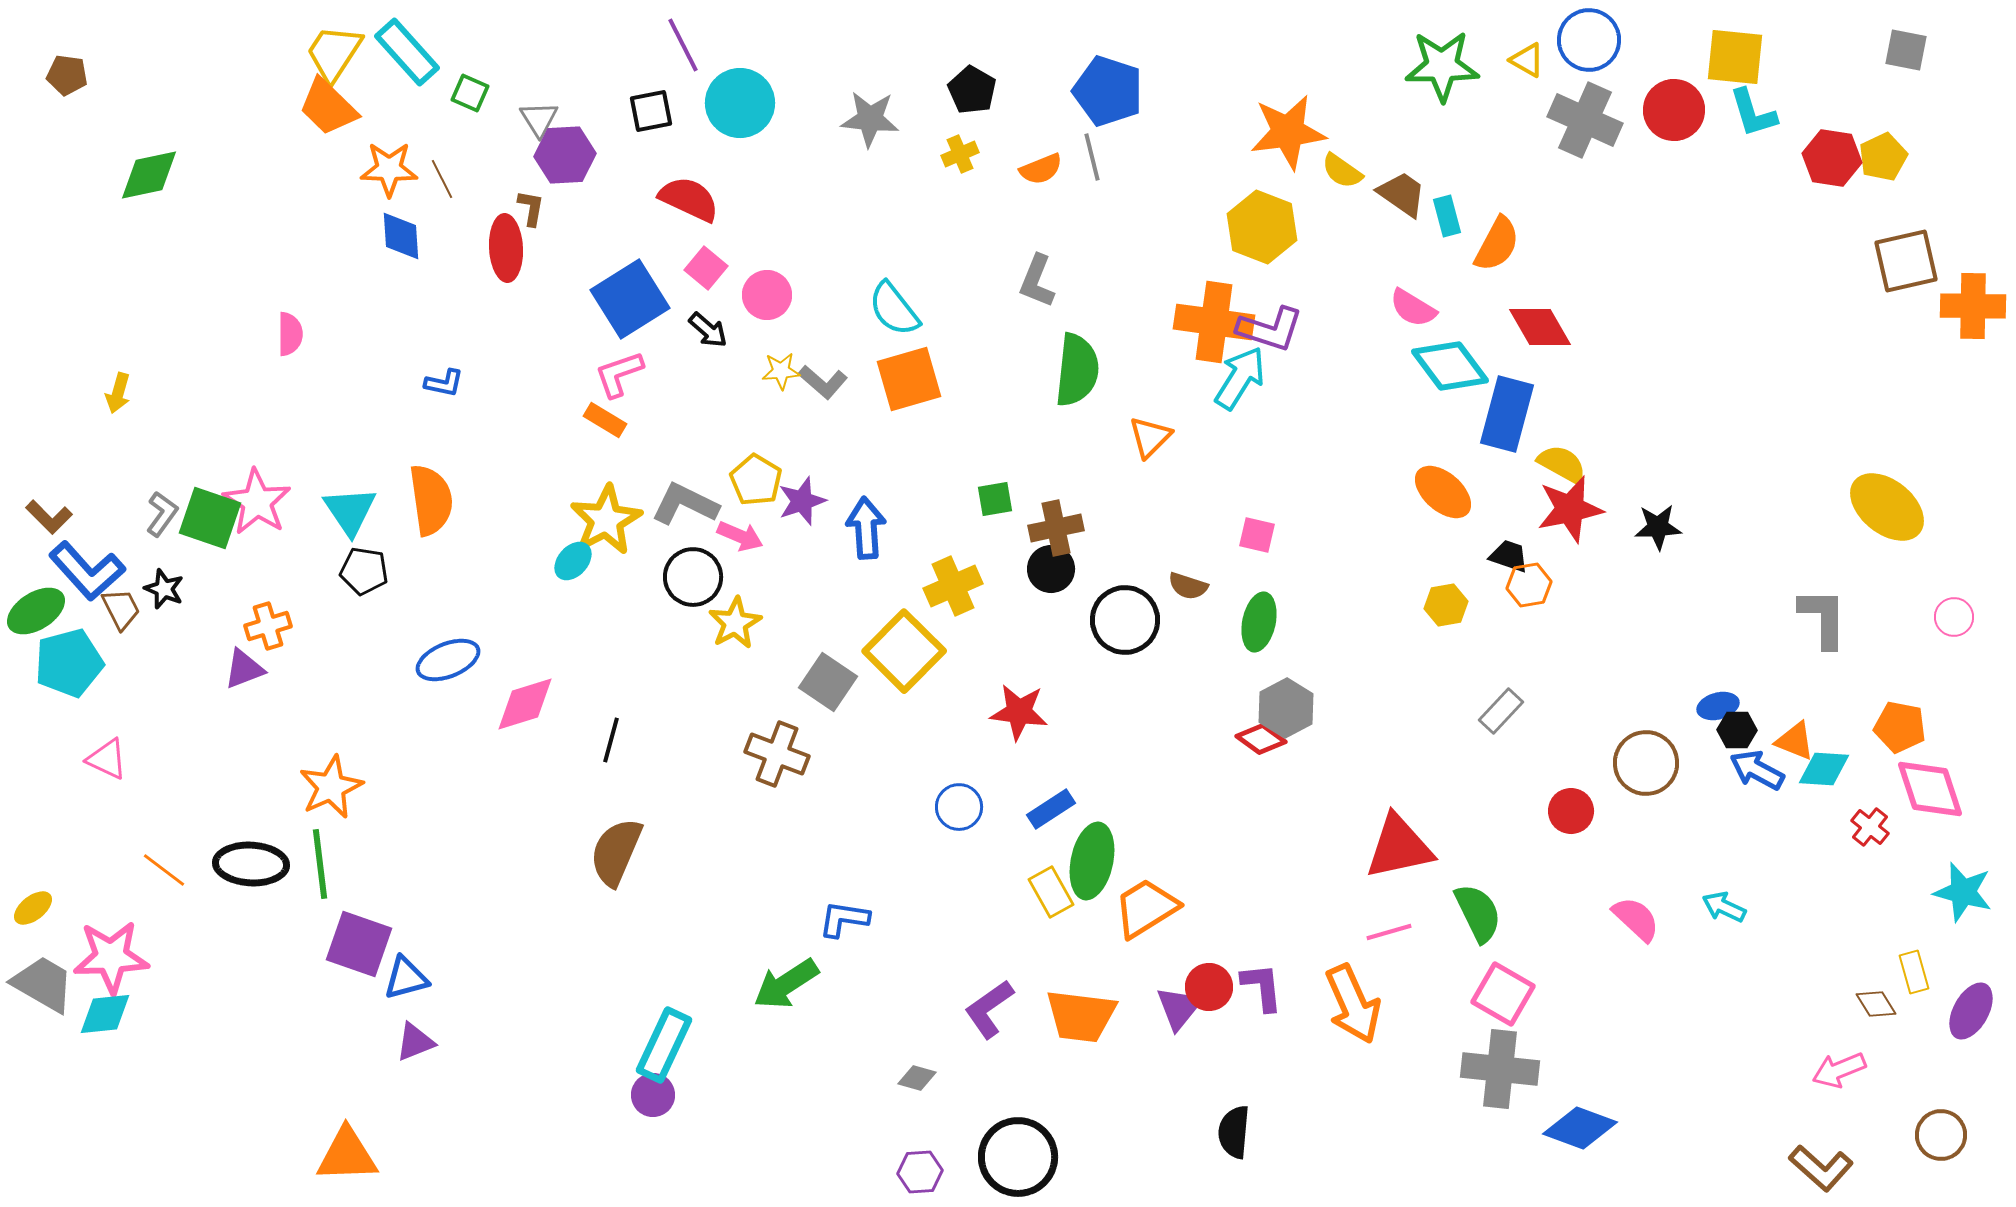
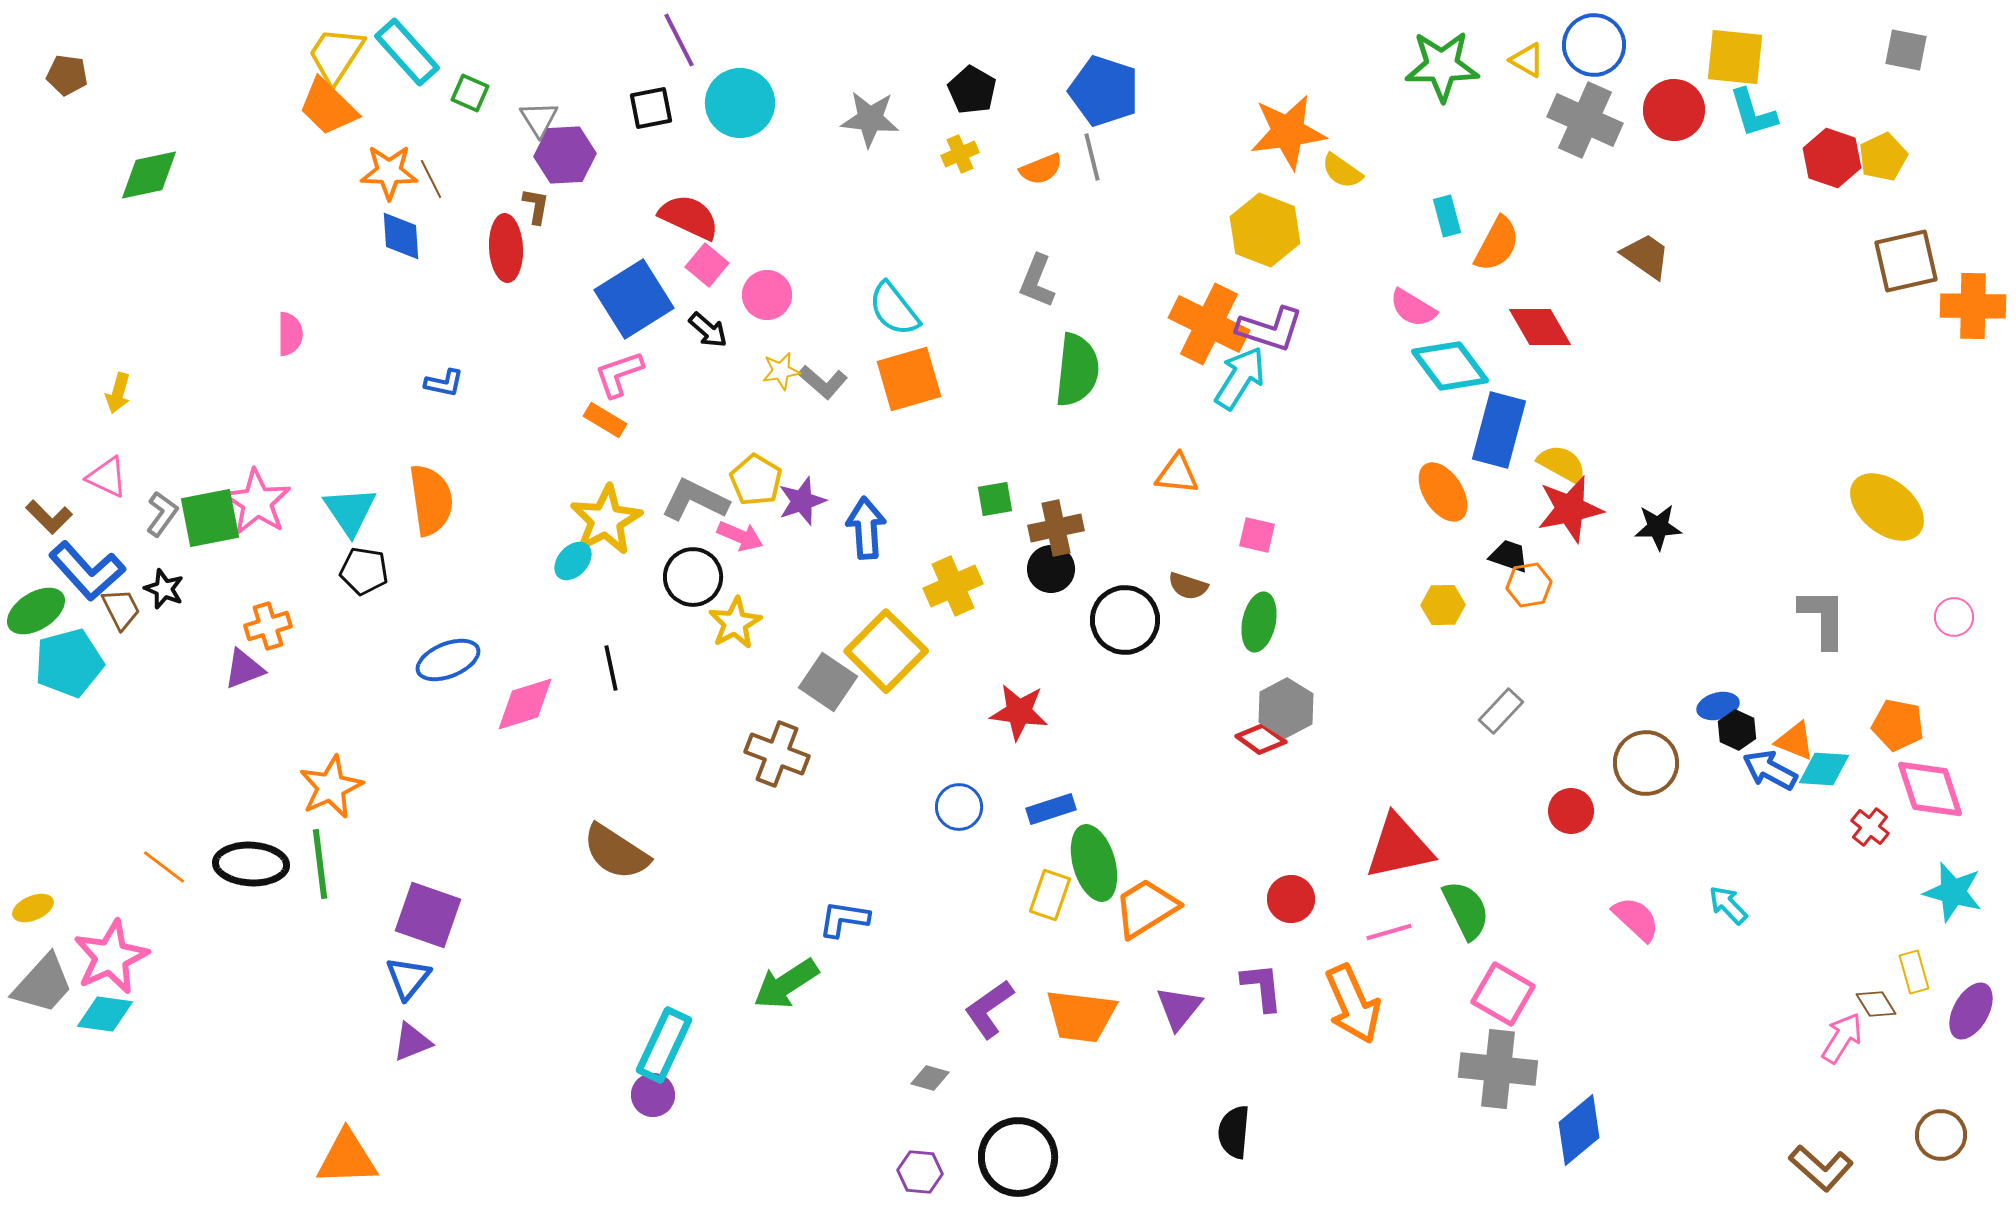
blue circle at (1589, 40): moved 5 px right, 5 px down
purple line at (683, 45): moved 4 px left, 5 px up
yellow trapezoid at (334, 53): moved 2 px right, 2 px down
blue pentagon at (1108, 91): moved 4 px left
black square at (651, 111): moved 3 px up
red hexagon at (1832, 158): rotated 10 degrees clockwise
orange star at (389, 169): moved 3 px down
brown line at (442, 179): moved 11 px left
brown trapezoid at (1402, 194): moved 244 px right, 62 px down
red semicircle at (689, 199): moved 18 px down
brown L-shape at (531, 208): moved 5 px right, 2 px up
yellow hexagon at (1262, 227): moved 3 px right, 3 px down
pink square at (706, 268): moved 1 px right, 3 px up
blue square at (630, 299): moved 4 px right
orange cross at (1214, 322): moved 5 px left, 2 px down; rotated 18 degrees clockwise
yellow star at (781, 371): rotated 6 degrees counterclockwise
blue rectangle at (1507, 414): moved 8 px left, 16 px down
orange triangle at (1150, 437): moved 27 px right, 37 px down; rotated 51 degrees clockwise
orange ellipse at (1443, 492): rotated 16 degrees clockwise
gray L-shape at (685, 504): moved 10 px right, 4 px up
green square at (210, 518): rotated 30 degrees counterclockwise
yellow hexagon at (1446, 605): moved 3 px left; rotated 9 degrees clockwise
yellow square at (904, 651): moved 18 px left
orange pentagon at (1900, 727): moved 2 px left, 2 px up
black hexagon at (1737, 730): rotated 24 degrees clockwise
black line at (611, 740): moved 72 px up; rotated 27 degrees counterclockwise
pink triangle at (107, 759): moved 282 px up
blue arrow at (1757, 770): moved 13 px right
blue rectangle at (1051, 809): rotated 15 degrees clockwise
brown semicircle at (616, 852): rotated 80 degrees counterclockwise
green ellipse at (1092, 861): moved 2 px right, 2 px down; rotated 28 degrees counterclockwise
orange line at (164, 870): moved 3 px up
yellow rectangle at (1051, 892): moved 1 px left, 3 px down; rotated 48 degrees clockwise
cyan star at (1963, 892): moved 10 px left
cyan arrow at (1724, 907): moved 4 px right, 2 px up; rotated 21 degrees clockwise
yellow ellipse at (33, 908): rotated 15 degrees clockwise
green semicircle at (1478, 913): moved 12 px left, 3 px up
purple square at (359, 944): moved 69 px right, 29 px up
pink star at (111, 957): rotated 22 degrees counterclockwise
blue triangle at (406, 978): moved 2 px right; rotated 36 degrees counterclockwise
gray trapezoid at (43, 984): rotated 102 degrees clockwise
red circle at (1209, 987): moved 82 px right, 88 px up
cyan diamond at (105, 1014): rotated 14 degrees clockwise
purple triangle at (415, 1042): moved 3 px left
gray cross at (1500, 1069): moved 2 px left
pink arrow at (1839, 1070): moved 3 px right, 32 px up; rotated 144 degrees clockwise
gray diamond at (917, 1078): moved 13 px right
blue diamond at (1580, 1128): moved 1 px left, 2 px down; rotated 60 degrees counterclockwise
orange triangle at (347, 1155): moved 3 px down
purple hexagon at (920, 1172): rotated 9 degrees clockwise
